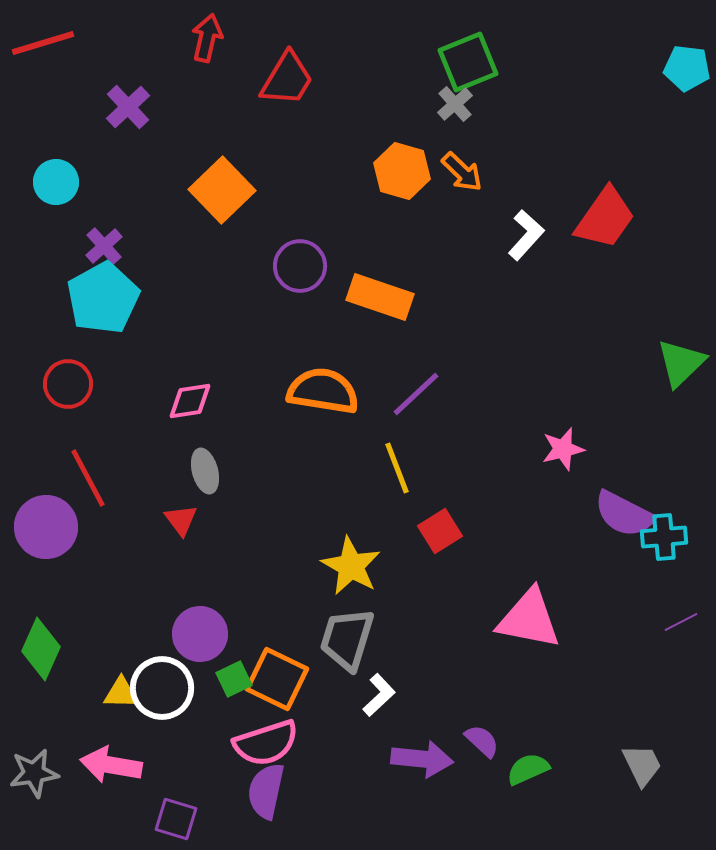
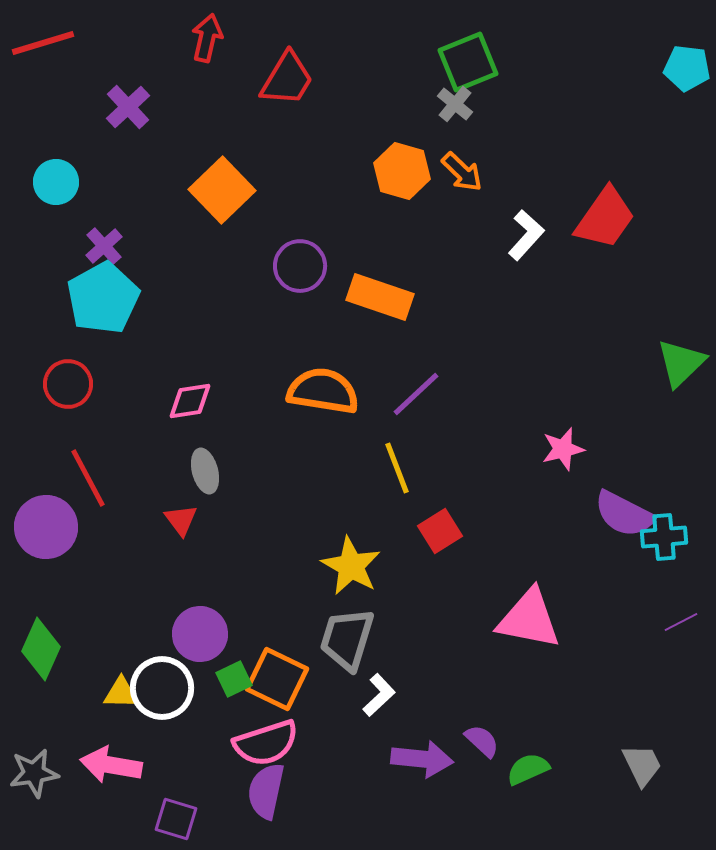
gray cross at (455, 104): rotated 9 degrees counterclockwise
